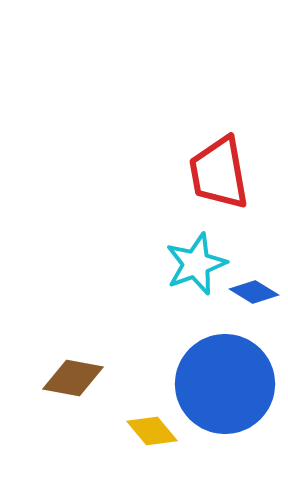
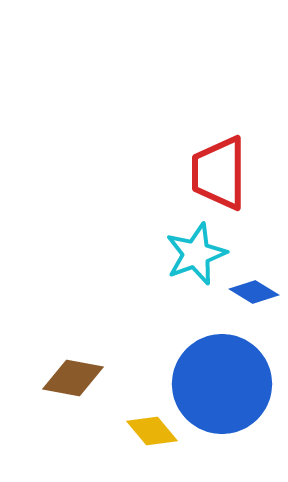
red trapezoid: rotated 10 degrees clockwise
cyan star: moved 10 px up
blue circle: moved 3 px left
